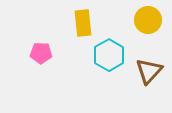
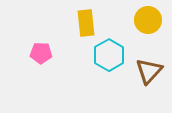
yellow rectangle: moved 3 px right
